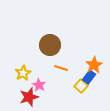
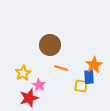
blue rectangle: rotated 40 degrees counterclockwise
yellow square: rotated 32 degrees counterclockwise
red star: moved 1 px down
